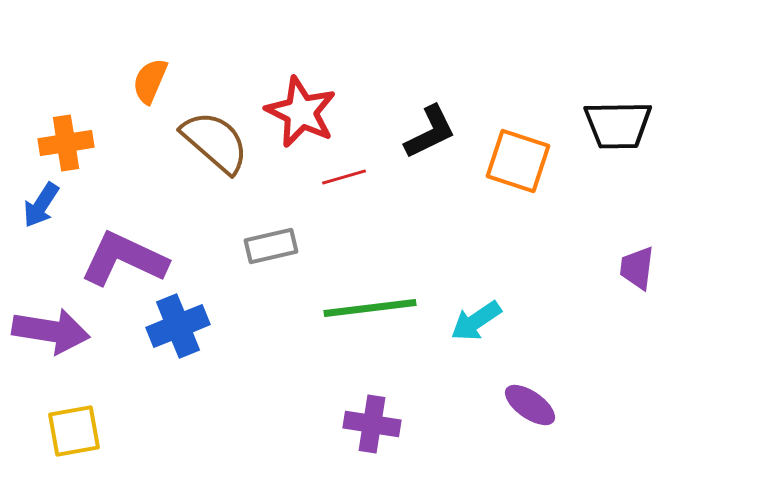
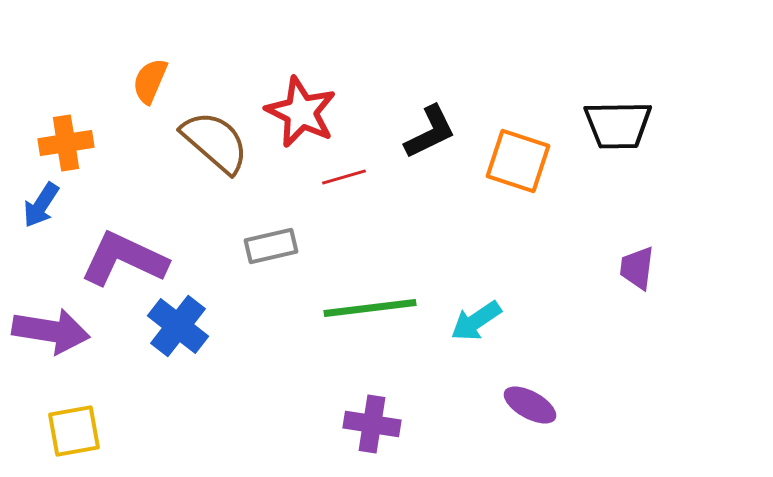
blue cross: rotated 30 degrees counterclockwise
purple ellipse: rotated 6 degrees counterclockwise
